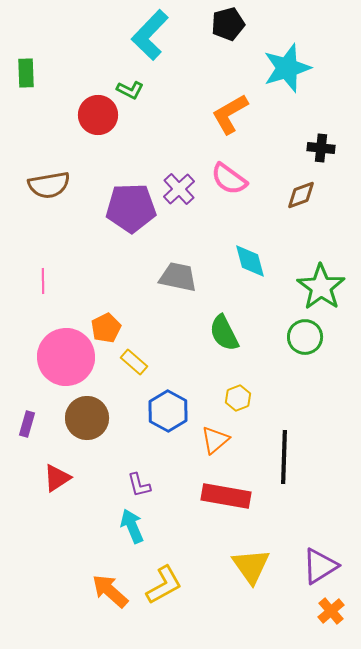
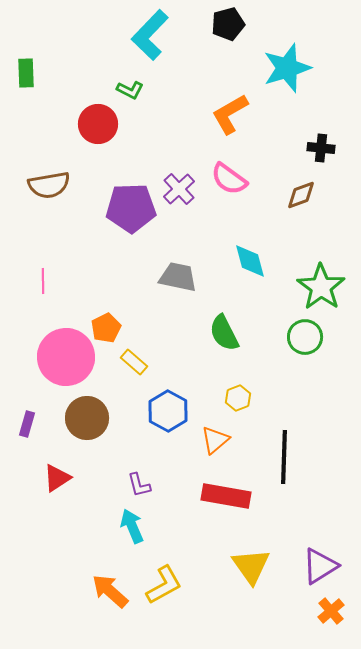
red circle: moved 9 px down
